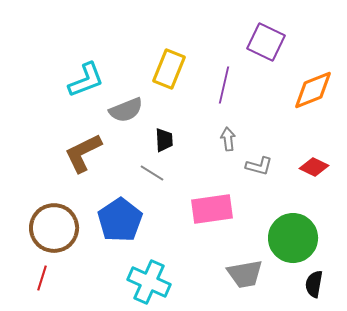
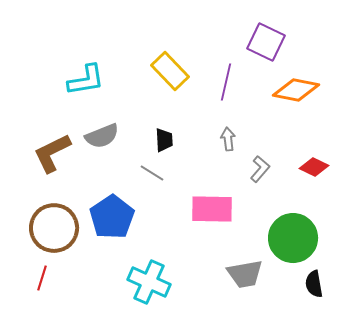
yellow rectangle: moved 1 px right, 2 px down; rotated 66 degrees counterclockwise
cyan L-shape: rotated 12 degrees clockwise
purple line: moved 2 px right, 3 px up
orange diamond: moved 17 px left; rotated 33 degrees clockwise
gray semicircle: moved 24 px left, 26 px down
brown L-shape: moved 31 px left
gray L-shape: moved 1 px right, 3 px down; rotated 64 degrees counterclockwise
pink rectangle: rotated 9 degrees clockwise
blue pentagon: moved 8 px left, 3 px up
black semicircle: rotated 20 degrees counterclockwise
